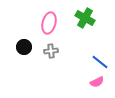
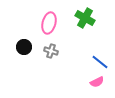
gray cross: rotated 24 degrees clockwise
